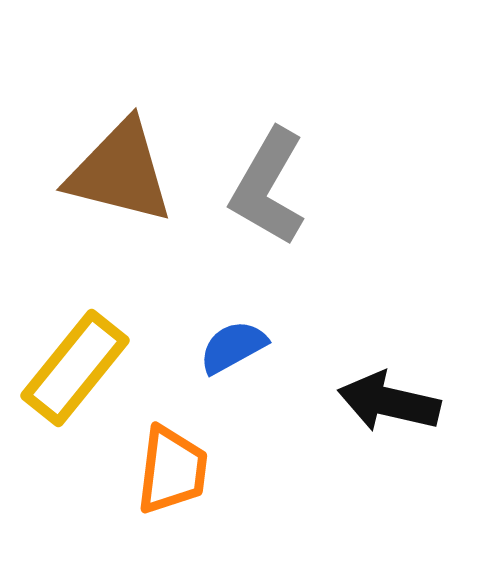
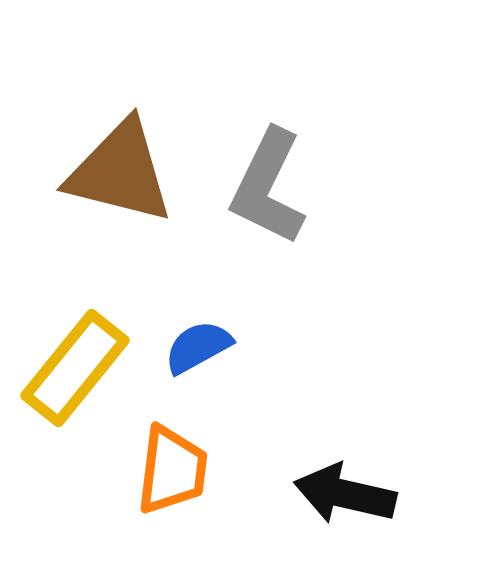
gray L-shape: rotated 4 degrees counterclockwise
blue semicircle: moved 35 px left
black arrow: moved 44 px left, 92 px down
